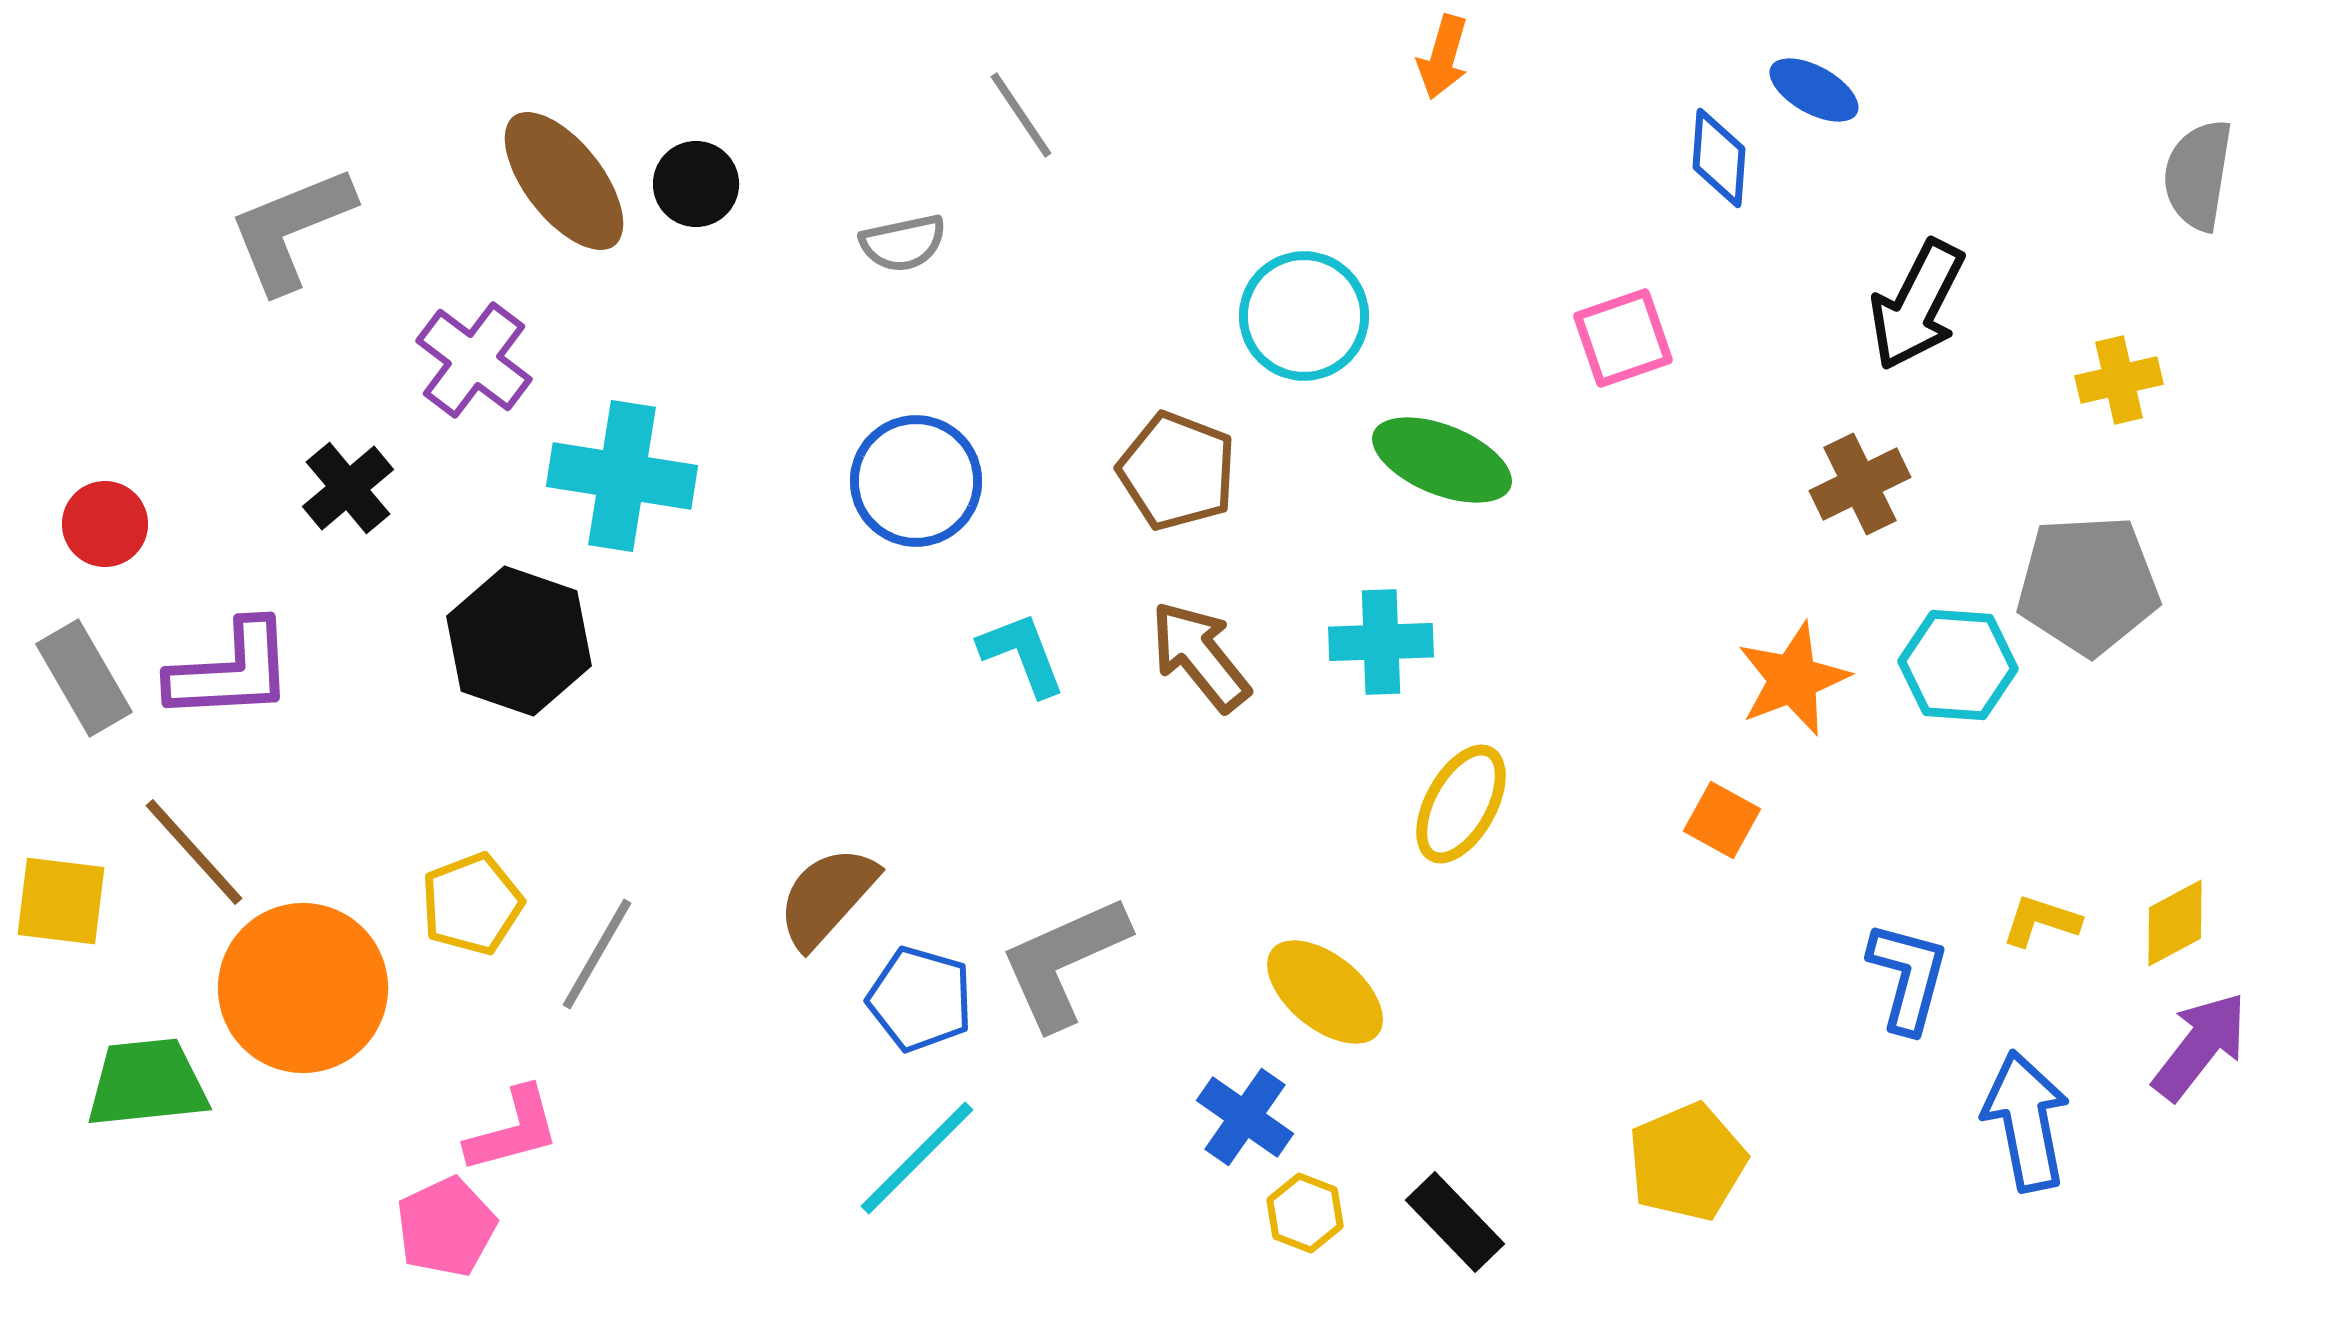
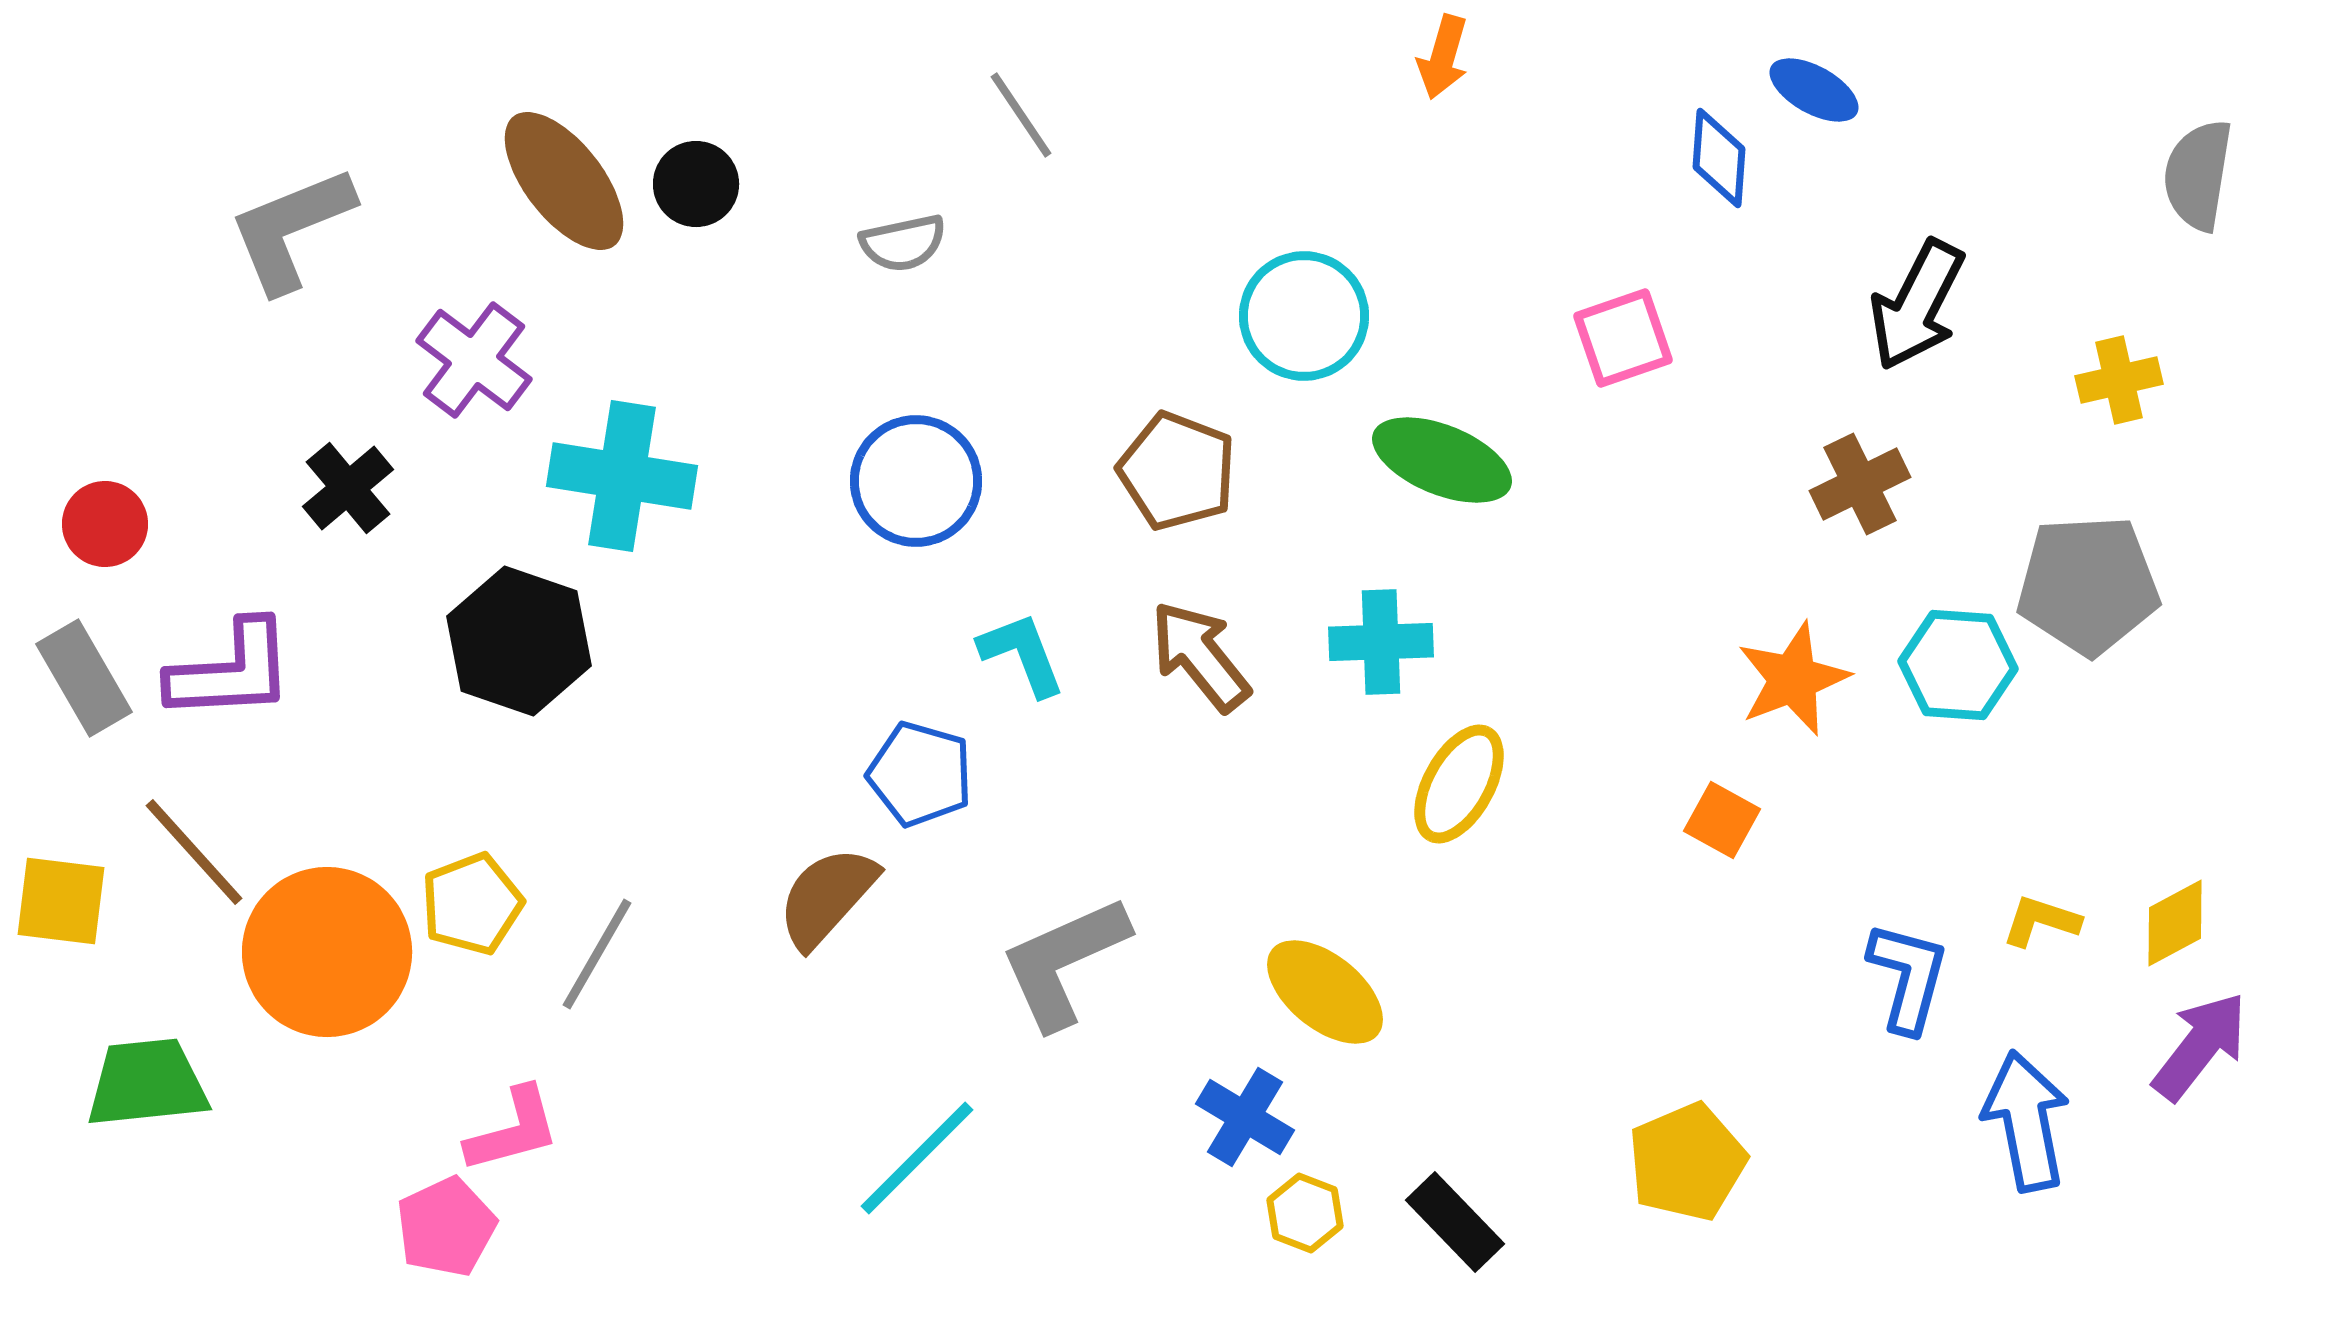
yellow ellipse at (1461, 804): moved 2 px left, 20 px up
orange circle at (303, 988): moved 24 px right, 36 px up
blue pentagon at (920, 999): moved 225 px up
blue cross at (1245, 1117): rotated 4 degrees counterclockwise
